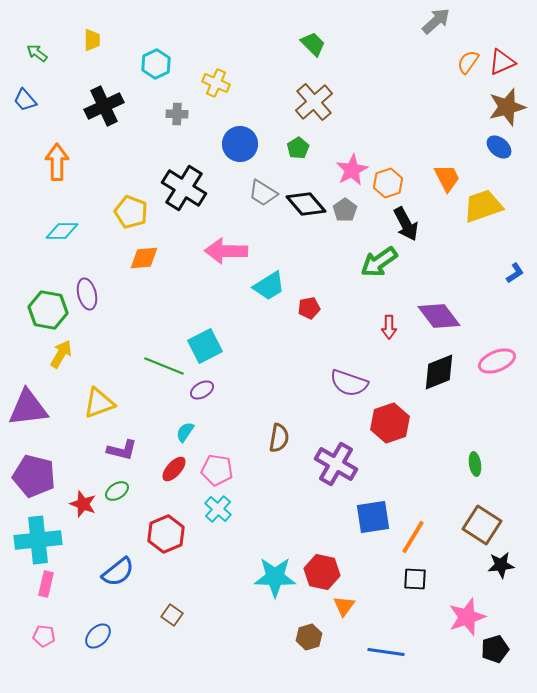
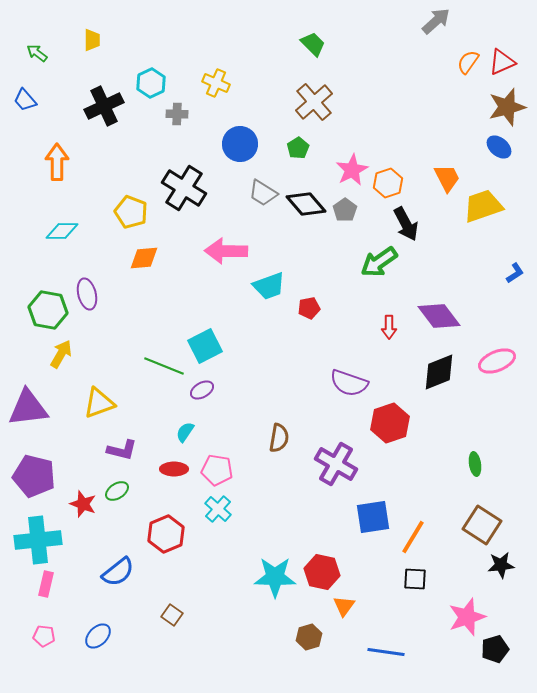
cyan hexagon at (156, 64): moved 5 px left, 19 px down
cyan trapezoid at (269, 286): rotated 12 degrees clockwise
red ellipse at (174, 469): rotated 48 degrees clockwise
